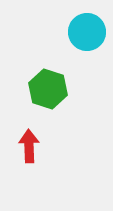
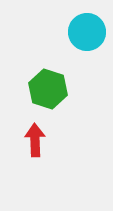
red arrow: moved 6 px right, 6 px up
